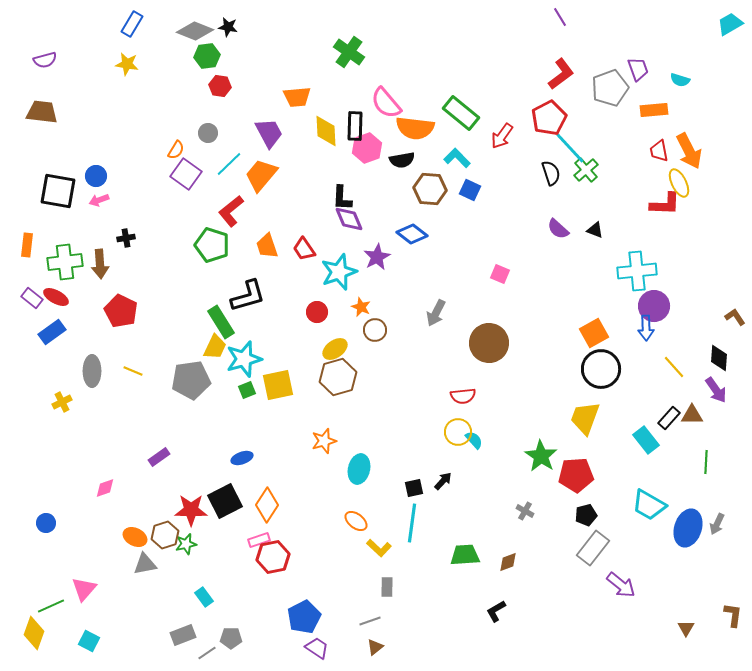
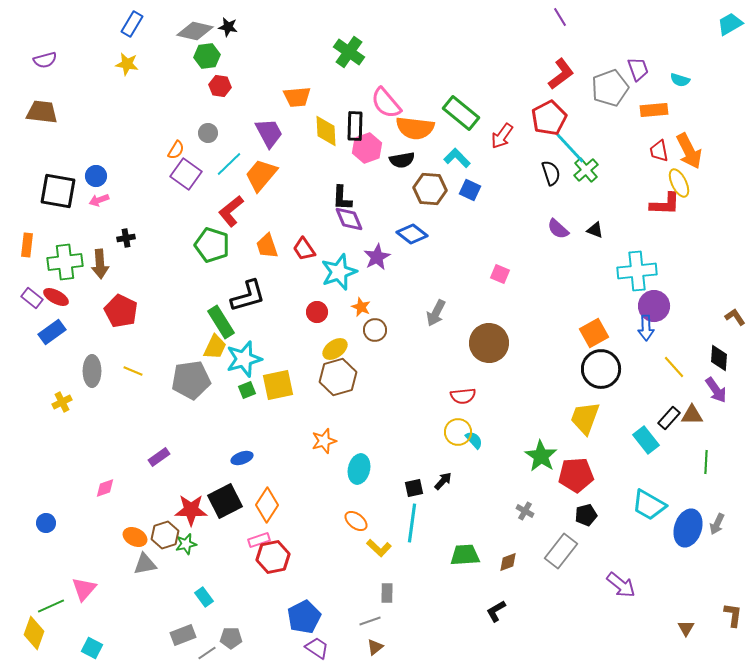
gray diamond at (195, 31): rotated 9 degrees counterclockwise
gray rectangle at (593, 548): moved 32 px left, 3 px down
gray rectangle at (387, 587): moved 6 px down
cyan square at (89, 641): moved 3 px right, 7 px down
